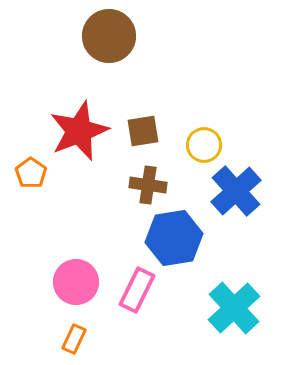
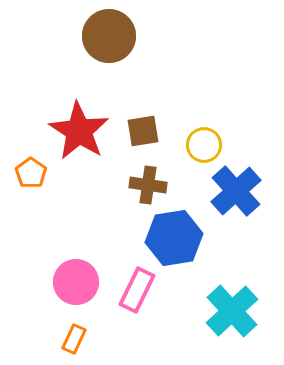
red star: rotated 18 degrees counterclockwise
cyan cross: moved 2 px left, 3 px down
